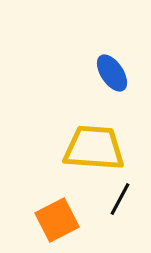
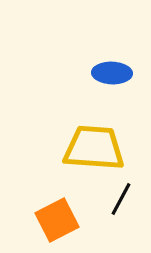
blue ellipse: rotated 54 degrees counterclockwise
black line: moved 1 px right
